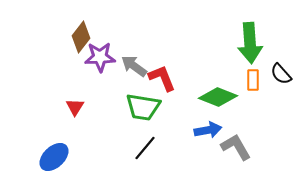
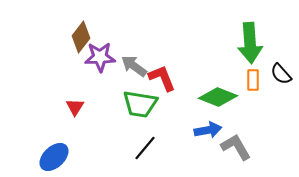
green trapezoid: moved 3 px left, 3 px up
